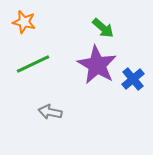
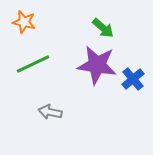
purple star: rotated 21 degrees counterclockwise
